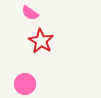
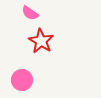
pink circle: moved 3 px left, 4 px up
